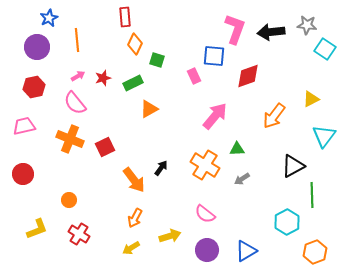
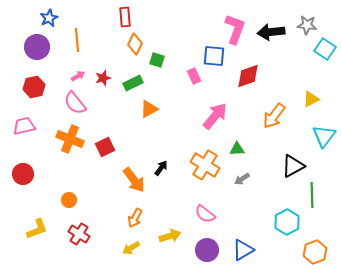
blue triangle at (246, 251): moved 3 px left, 1 px up
